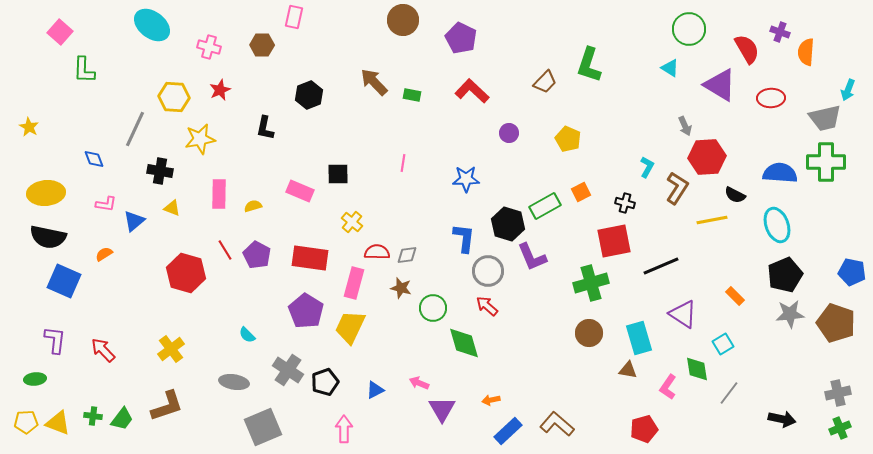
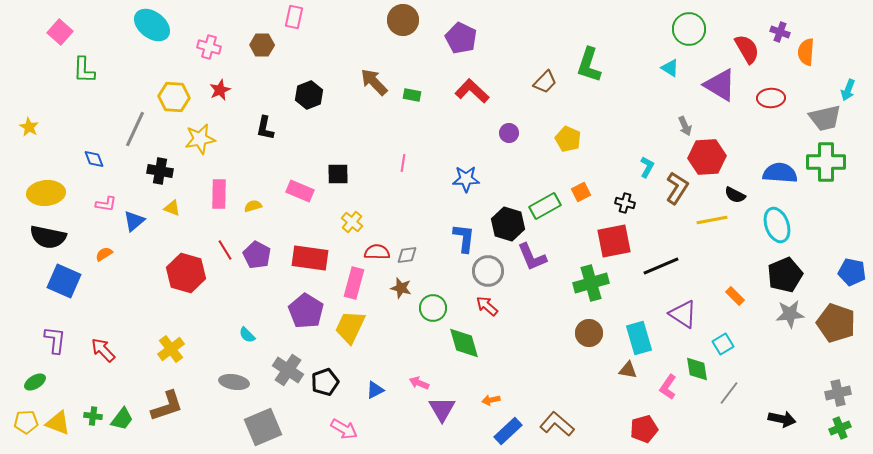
green ellipse at (35, 379): moved 3 px down; rotated 25 degrees counterclockwise
pink arrow at (344, 429): rotated 120 degrees clockwise
